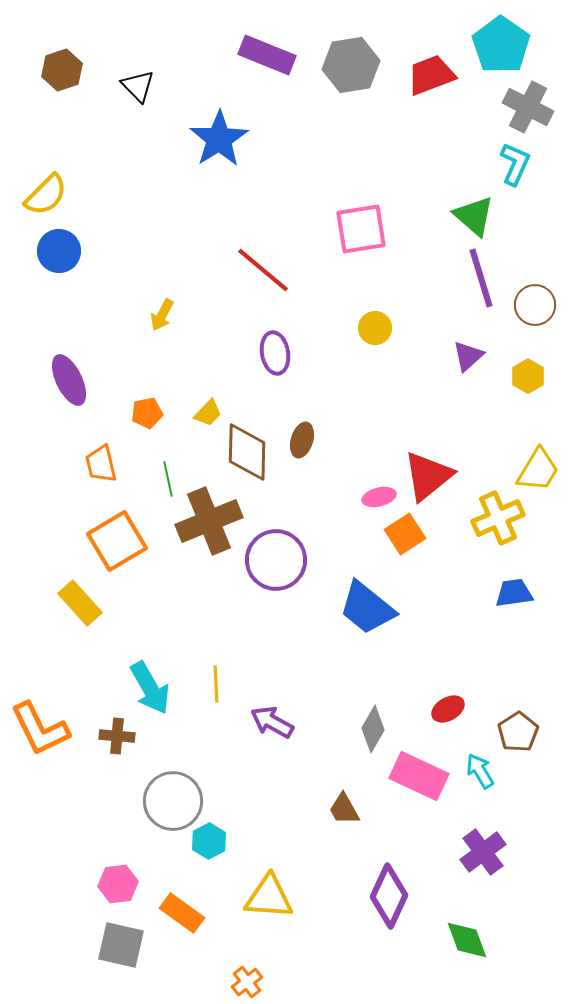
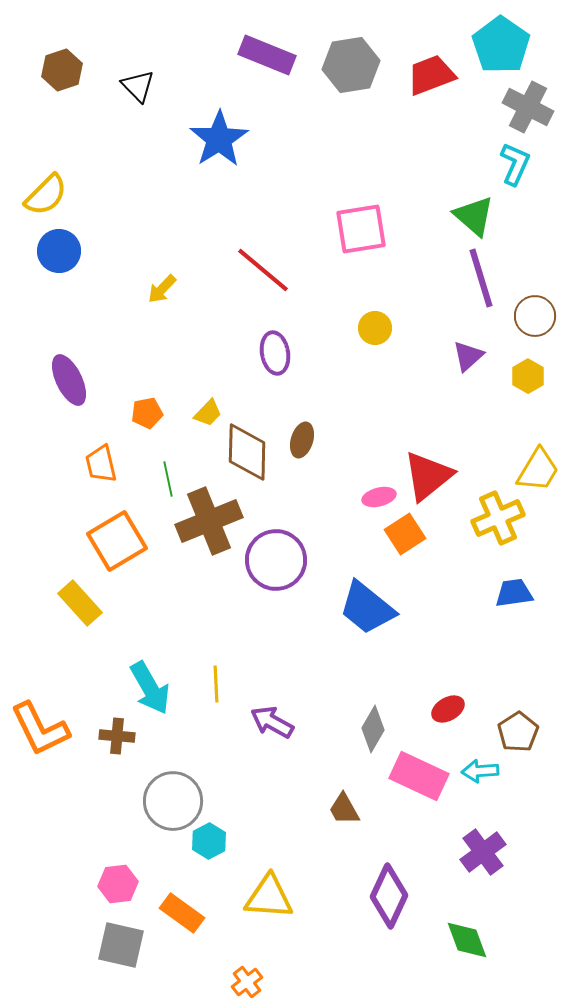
brown circle at (535, 305): moved 11 px down
yellow arrow at (162, 315): moved 26 px up; rotated 16 degrees clockwise
cyan arrow at (480, 771): rotated 63 degrees counterclockwise
